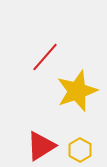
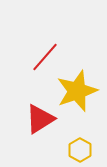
red triangle: moved 1 px left, 27 px up
